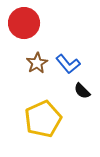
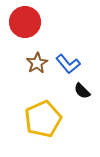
red circle: moved 1 px right, 1 px up
